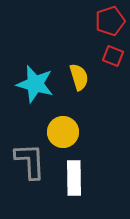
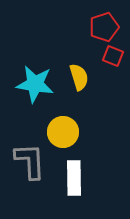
red pentagon: moved 6 px left, 6 px down
cyan star: rotated 6 degrees counterclockwise
